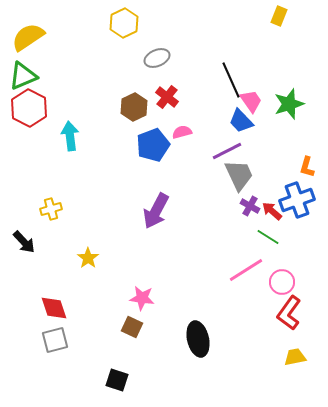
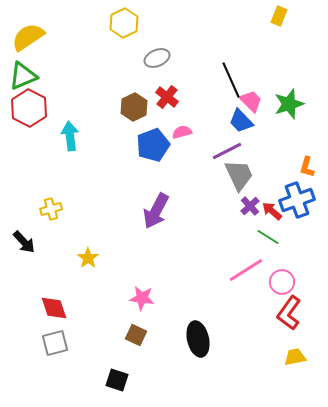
pink trapezoid: rotated 10 degrees counterclockwise
purple cross: rotated 18 degrees clockwise
brown square: moved 4 px right, 8 px down
gray square: moved 3 px down
